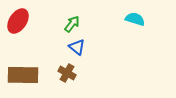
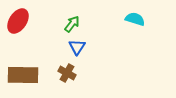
blue triangle: rotated 24 degrees clockwise
